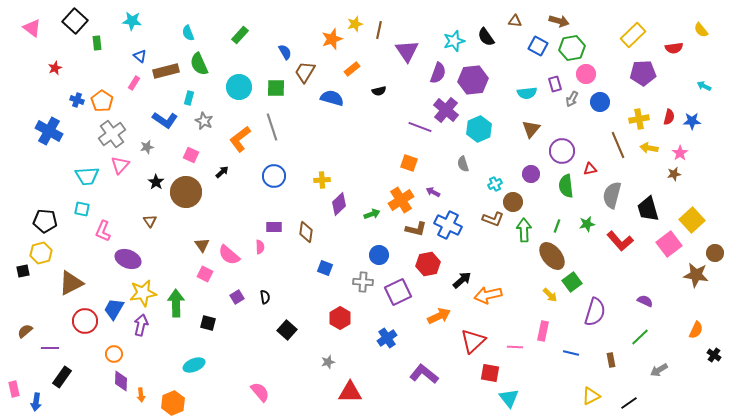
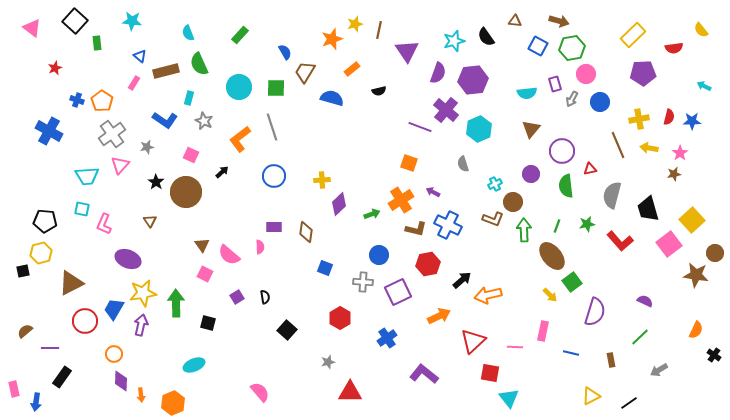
pink L-shape at (103, 231): moved 1 px right, 7 px up
